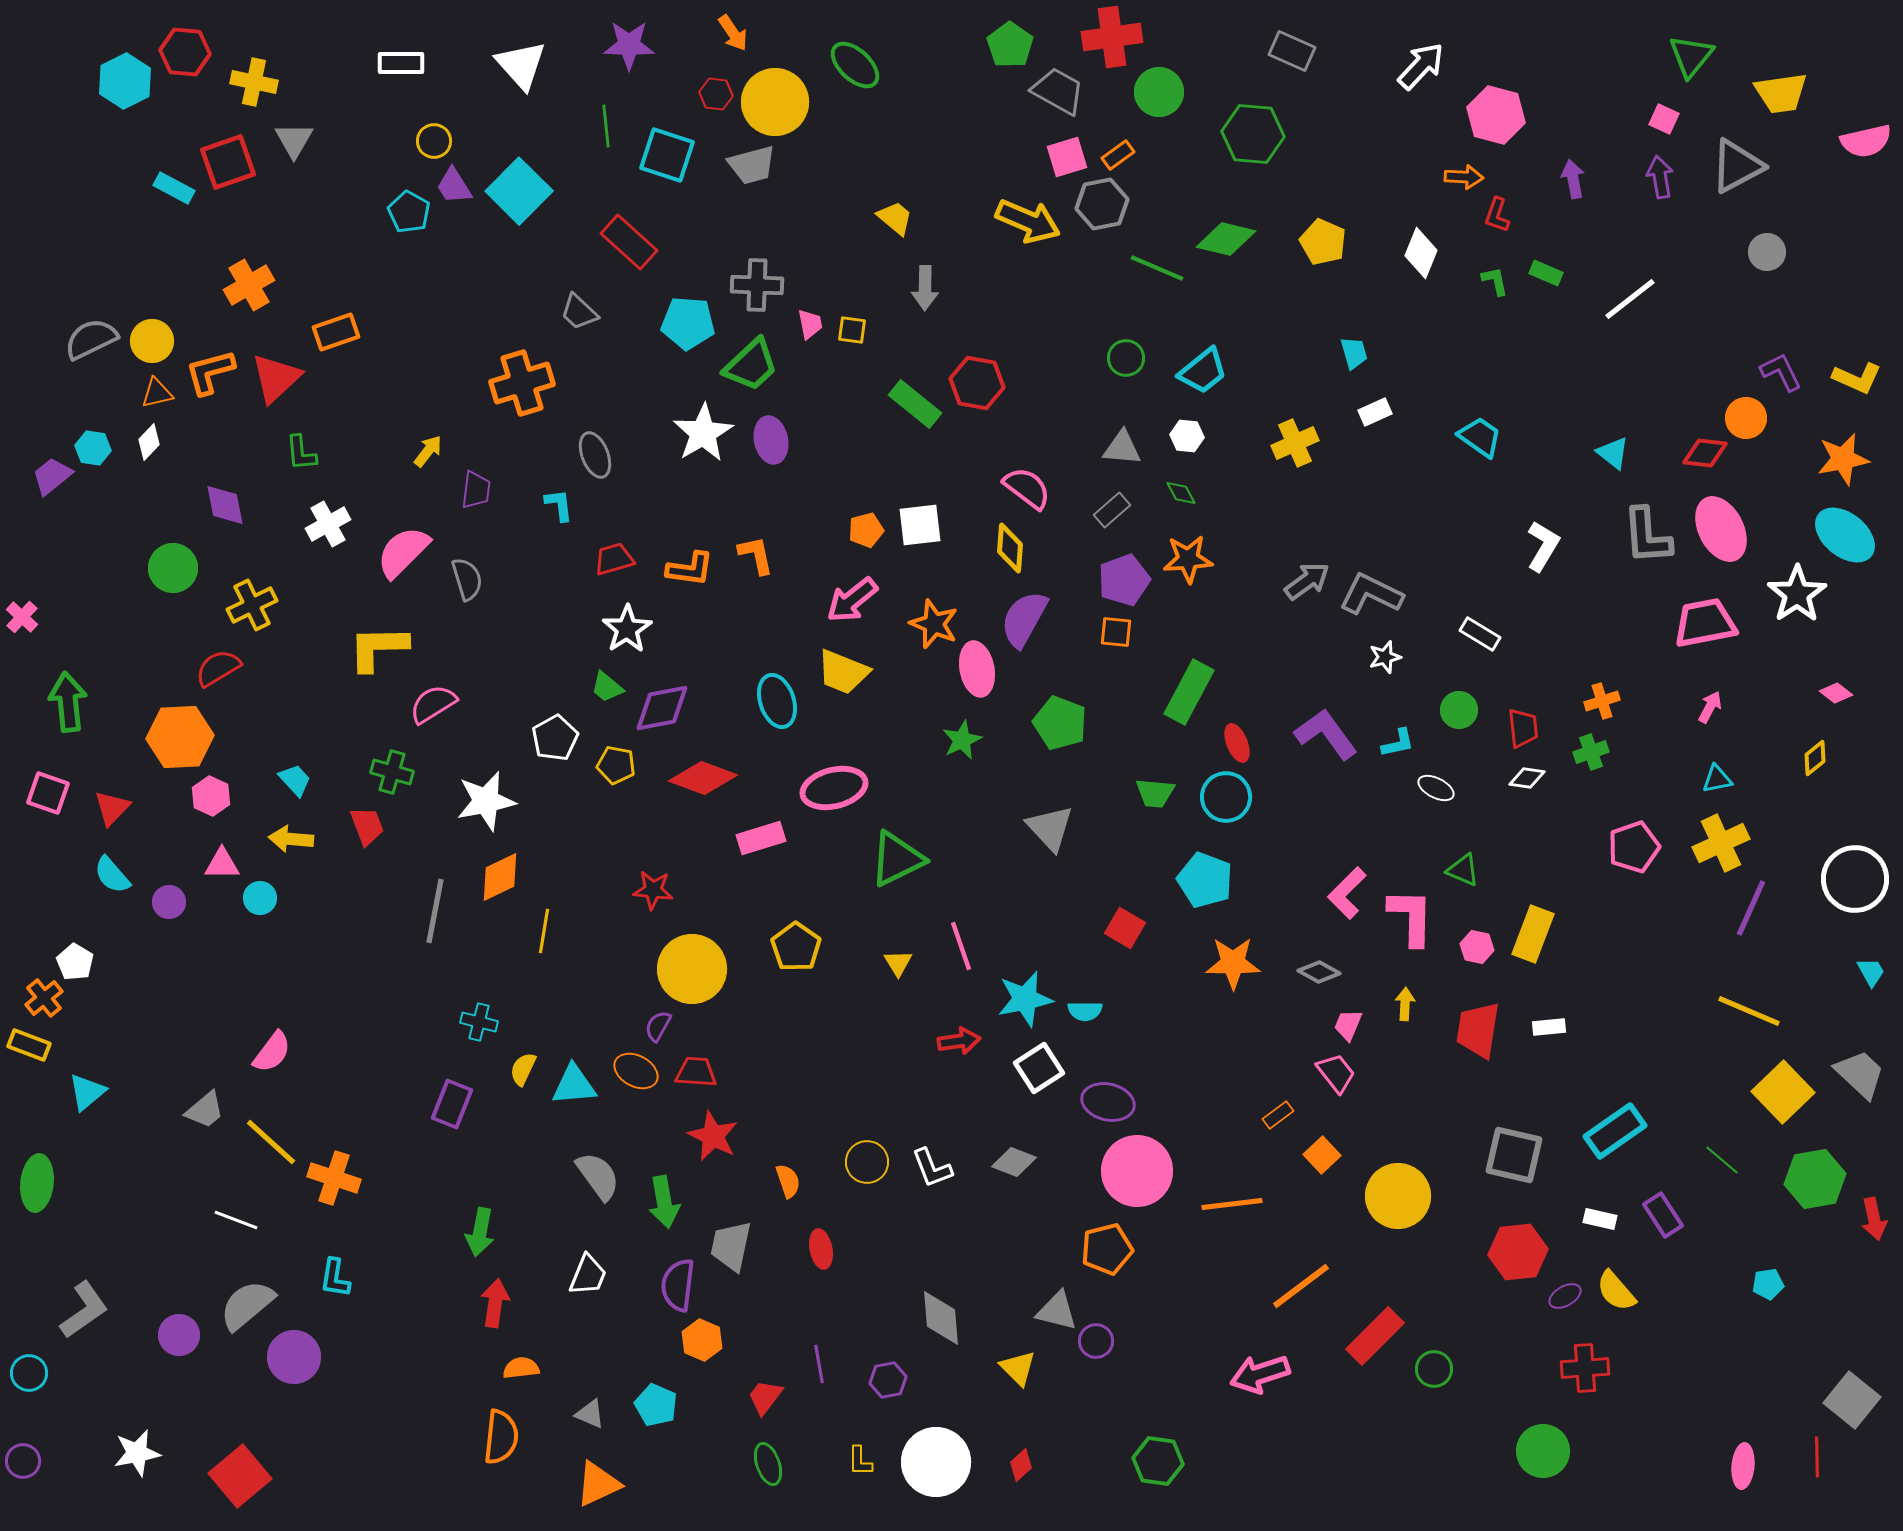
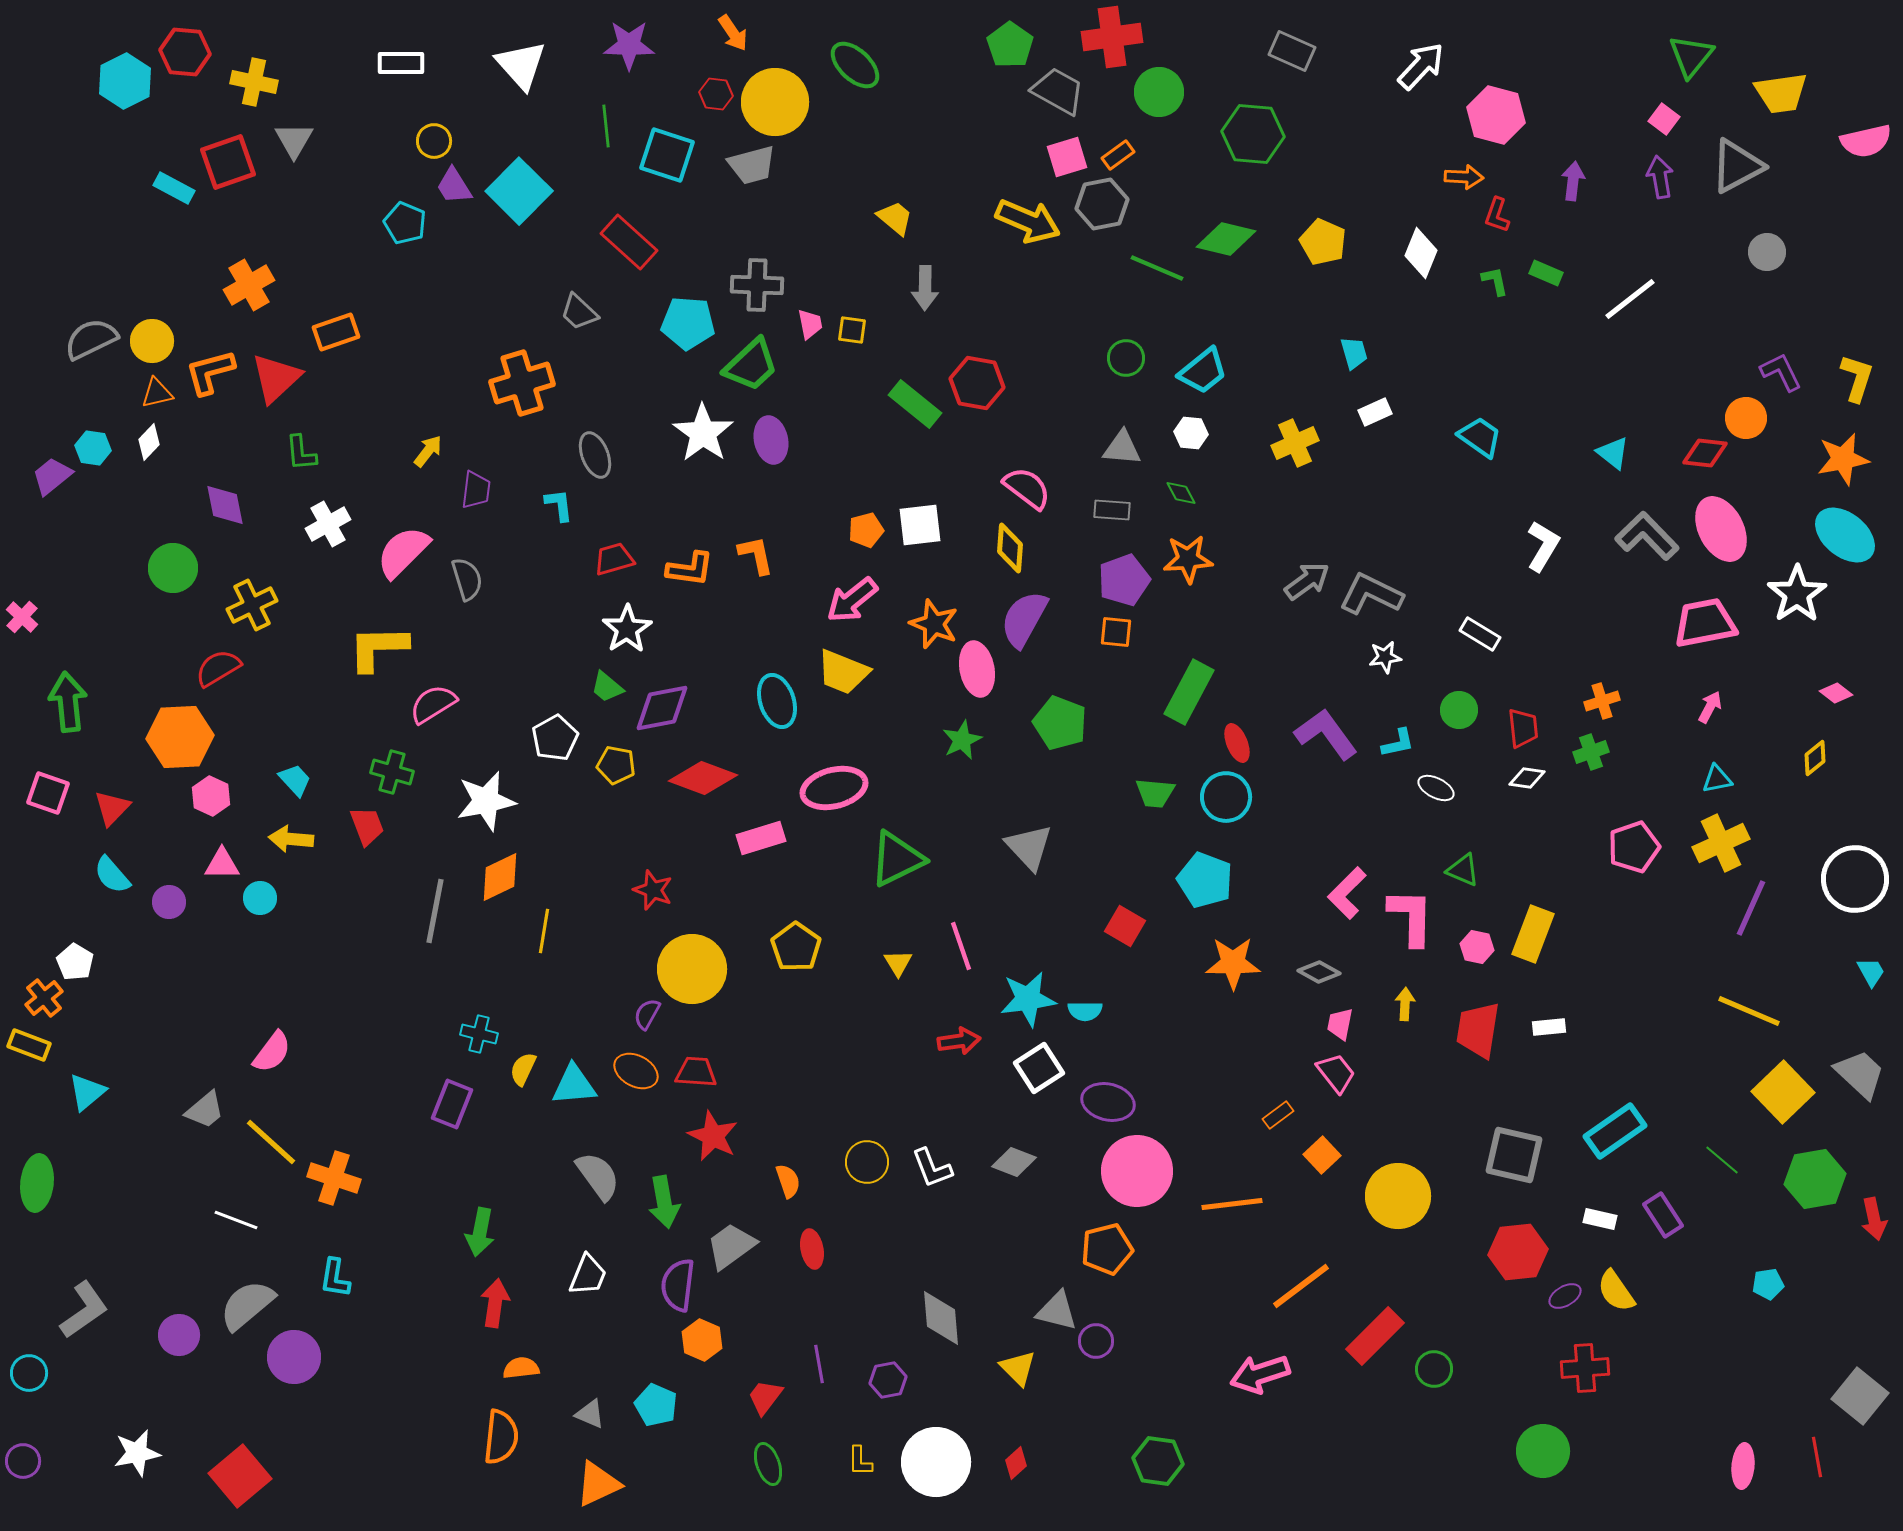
pink square at (1664, 119): rotated 12 degrees clockwise
purple arrow at (1573, 179): moved 2 px down; rotated 18 degrees clockwise
cyan pentagon at (409, 212): moved 4 px left, 11 px down; rotated 6 degrees counterclockwise
yellow L-shape at (1857, 378): rotated 96 degrees counterclockwise
white star at (703, 433): rotated 6 degrees counterclockwise
white hexagon at (1187, 436): moved 4 px right, 3 px up
gray rectangle at (1112, 510): rotated 45 degrees clockwise
gray L-shape at (1647, 536): rotated 140 degrees clockwise
white star at (1385, 657): rotated 8 degrees clockwise
gray triangle at (1050, 828): moved 21 px left, 19 px down
red star at (653, 890): rotated 15 degrees clockwise
red square at (1125, 928): moved 2 px up
cyan star at (1025, 999): moved 3 px right; rotated 4 degrees clockwise
cyan cross at (479, 1022): moved 12 px down
pink trapezoid at (1348, 1025): moved 8 px left, 1 px up; rotated 12 degrees counterclockwise
purple semicircle at (658, 1026): moved 11 px left, 12 px up
gray trapezoid at (731, 1246): rotated 42 degrees clockwise
red ellipse at (821, 1249): moved 9 px left
yellow semicircle at (1616, 1291): rotated 6 degrees clockwise
gray square at (1852, 1400): moved 8 px right, 4 px up
red line at (1817, 1457): rotated 9 degrees counterclockwise
red diamond at (1021, 1465): moved 5 px left, 2 px up
